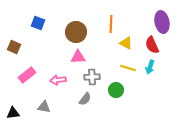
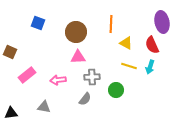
brown square: moved 4 px left, 5 px down
yellow line: moved 1 px right, 2 px up
black triangle: moved 2 px left
